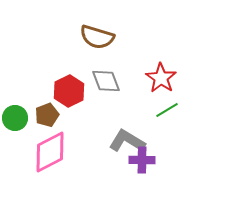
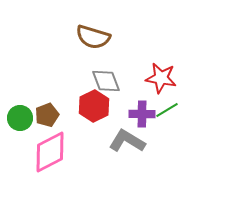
brown semicircle: moved 4 px left
red star: rotated 24 degrees counterclockwise
red hexagon: moved 25 px right, 15 px down
green circle: moved 5 px right
purple cross: moved 46 px up
